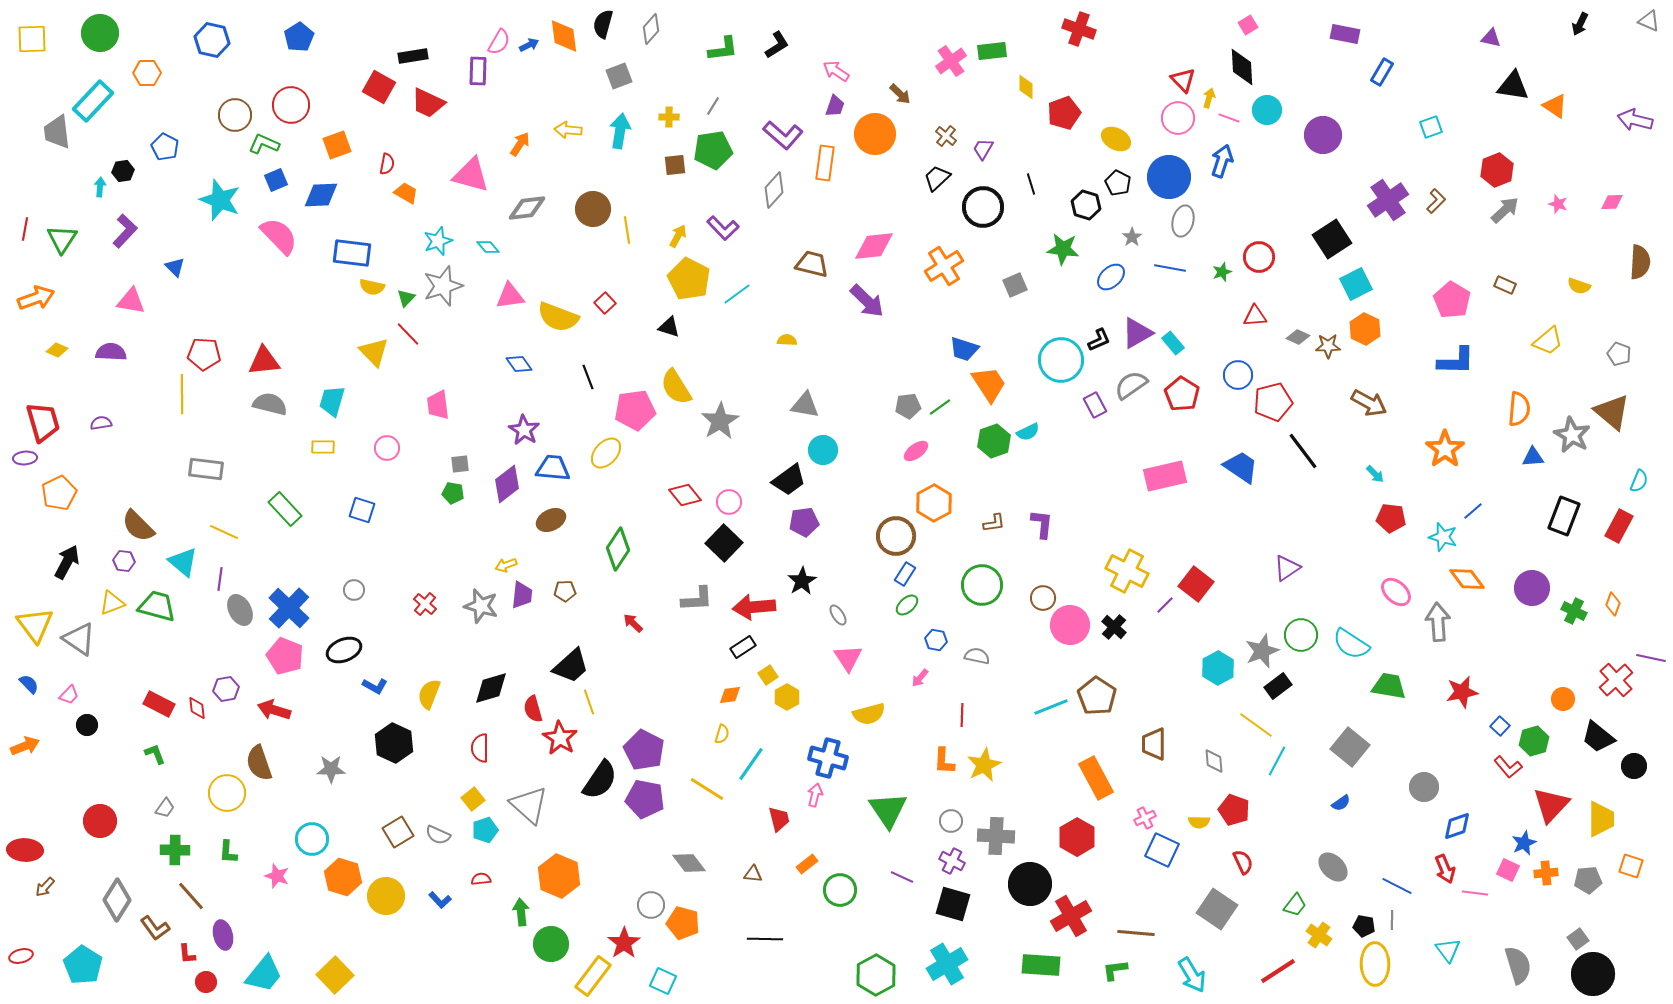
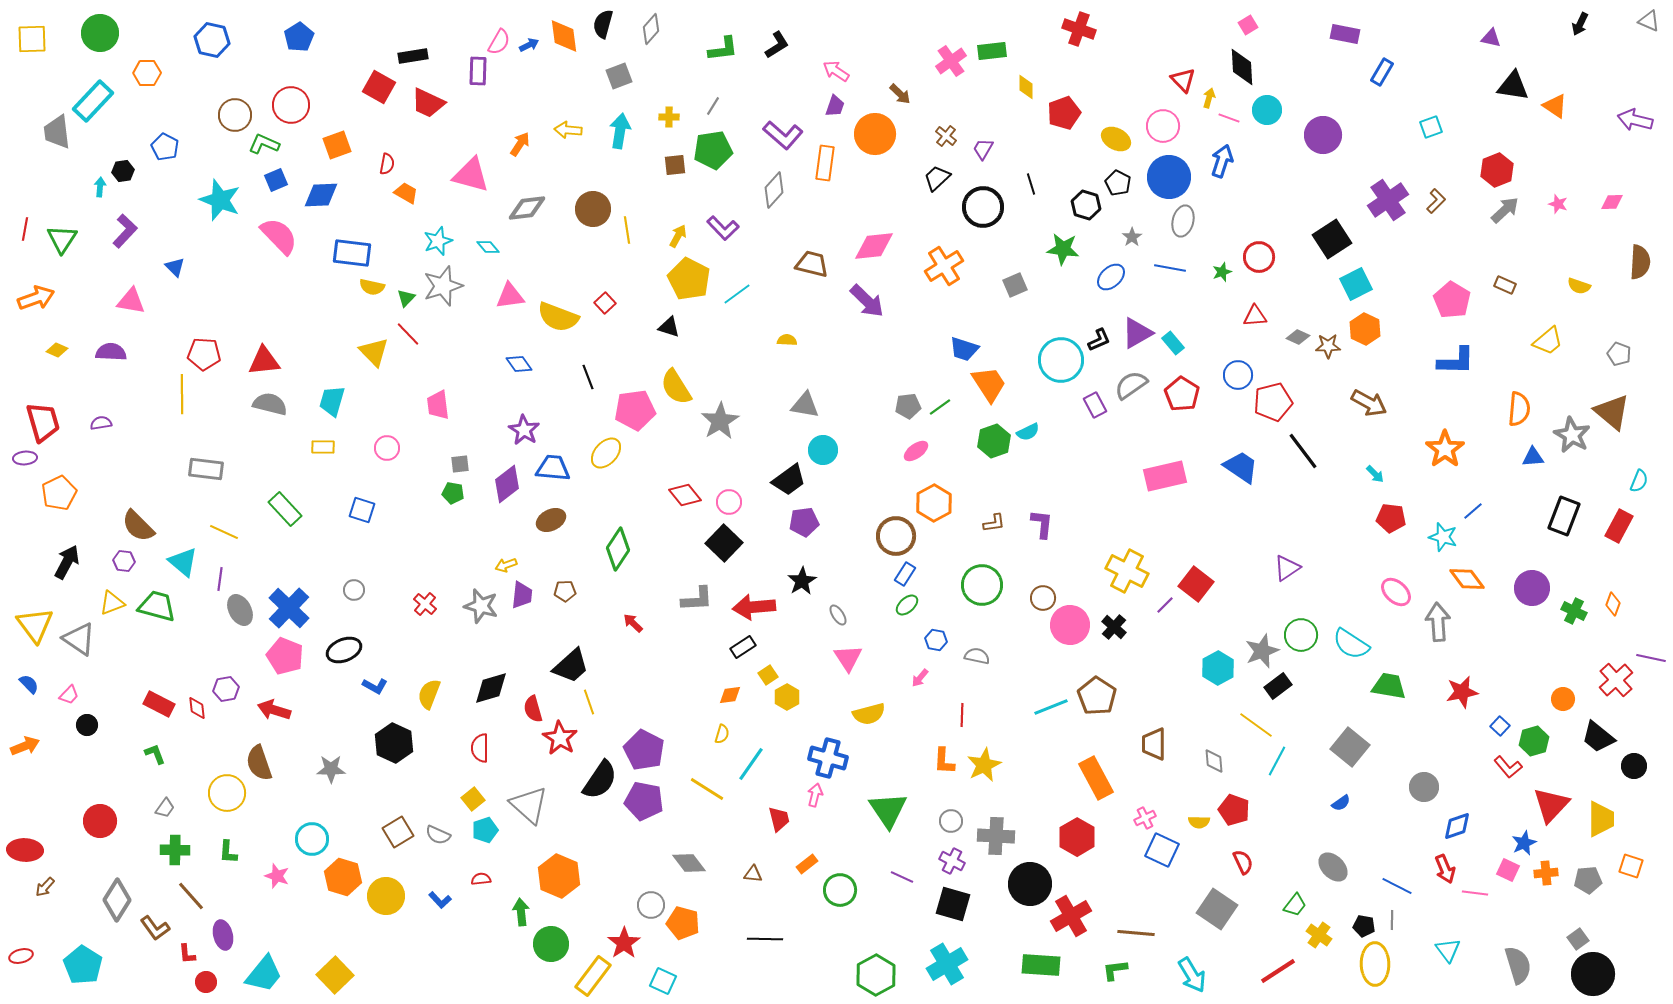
pink circle at (1178, 118): moved 15 px left, 8 px down
purple pentagon at (645, 799): moved 1 px left, 2 px down
